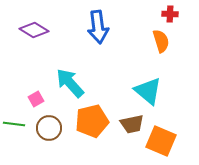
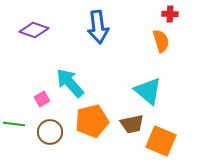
purple diamond: rotated 12 degrees counterclockwise
pink square: moved 6 px right
brown circle: moved 1 px right, 4 px down
